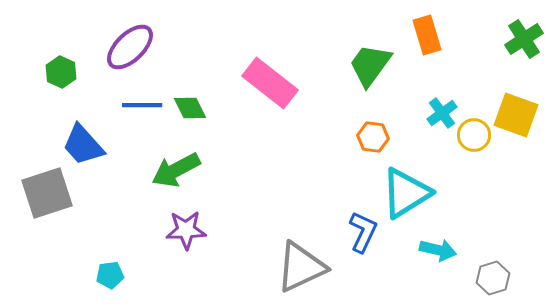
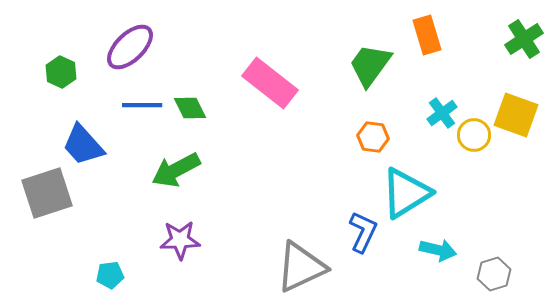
purple star: moved 6 px left, 10 px down
gray hexagon: moved 1 px right, 4 px up
